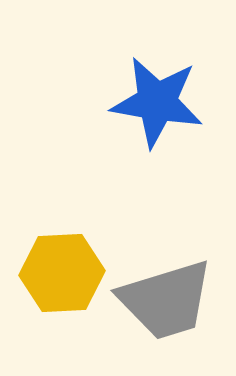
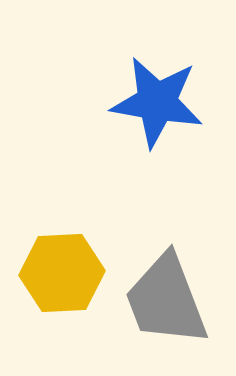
gray trapezoid: rotated 86 degrees clockwise
